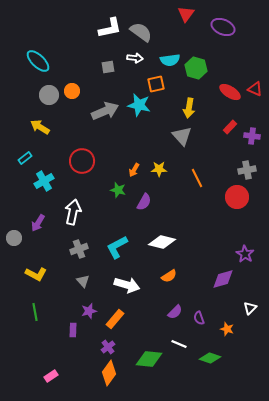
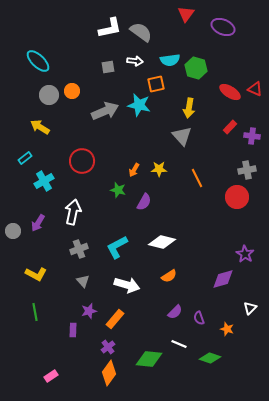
white arrow at (135, 58): moved 3 px down
gray circle at (14, 238): moved 1 px left, 7 px up
